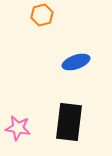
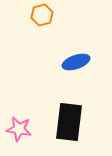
pink star: moved 1 px right, 1 px down
